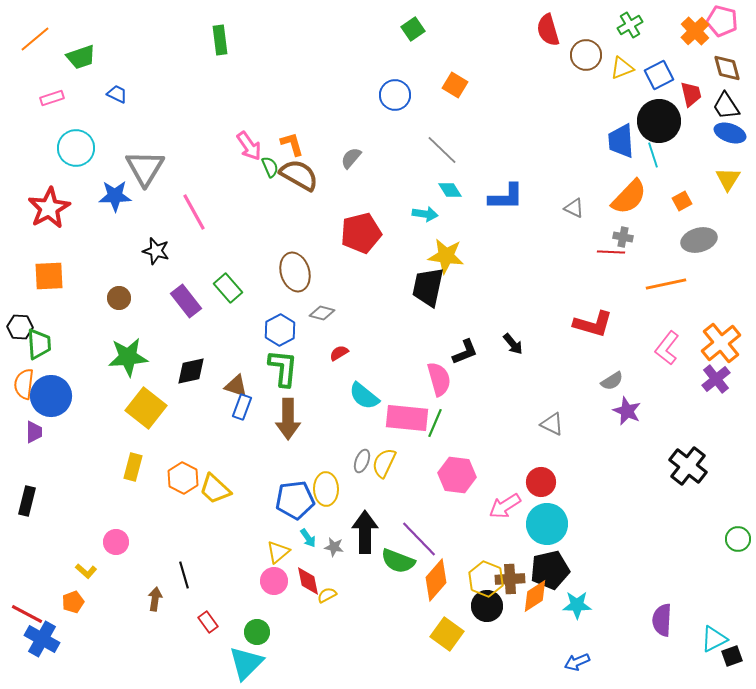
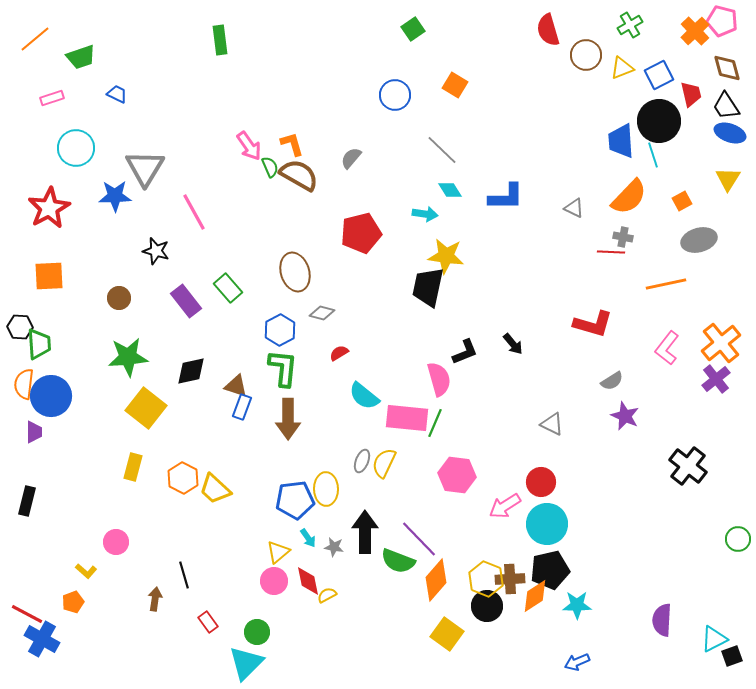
purple star at (627, 411): moved 2 px left, 5 px down
